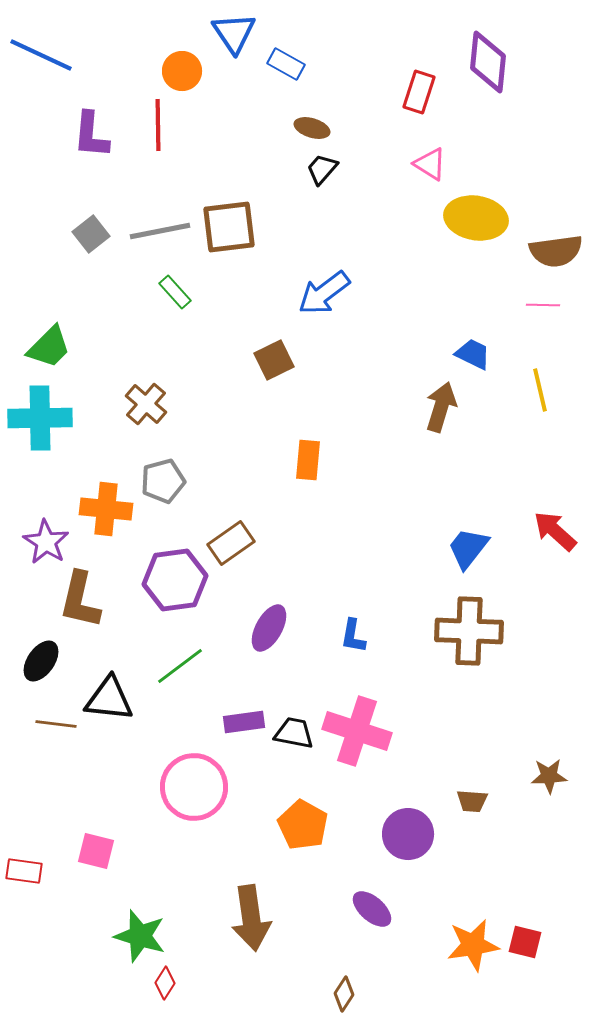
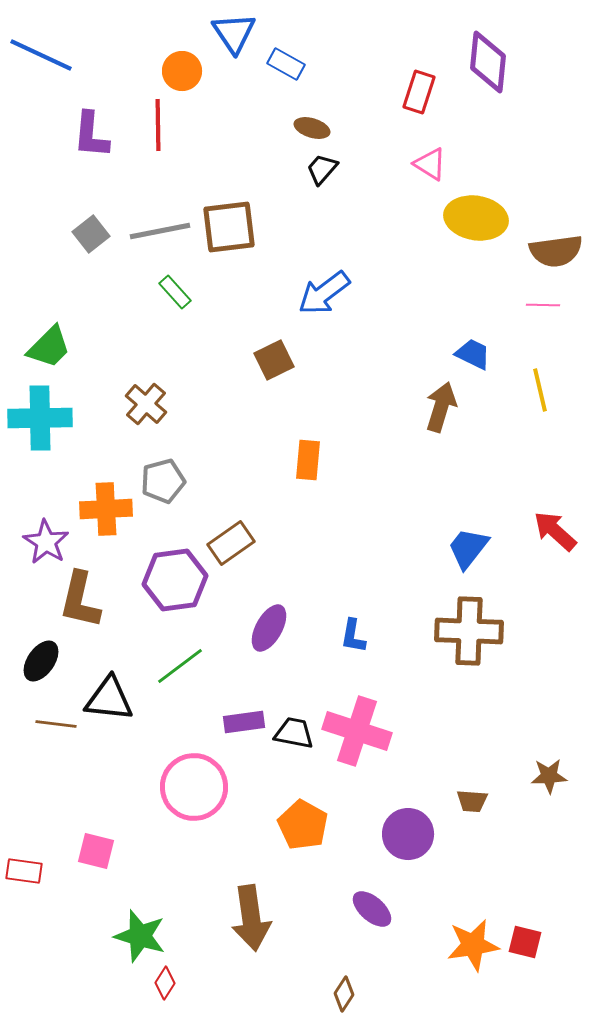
orange cross at (106, 509): rotated 9 degrees counterclockwise
